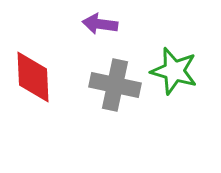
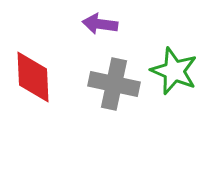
green star: rotated 6 degrees clockwise
gray cross: moved 1 px left, 1 px up
